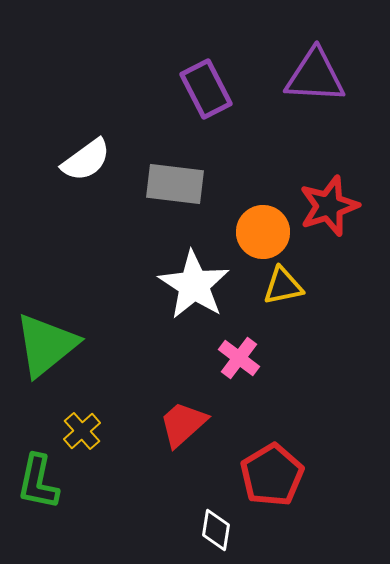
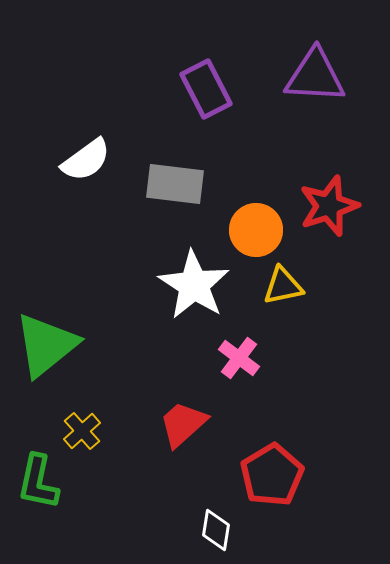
orange circle: moved 7 px left, 2 px up
